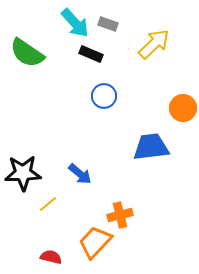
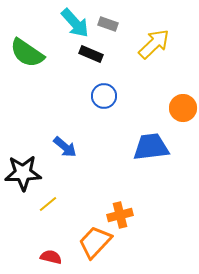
blue arrow: moved 15 px left, 27 px up
